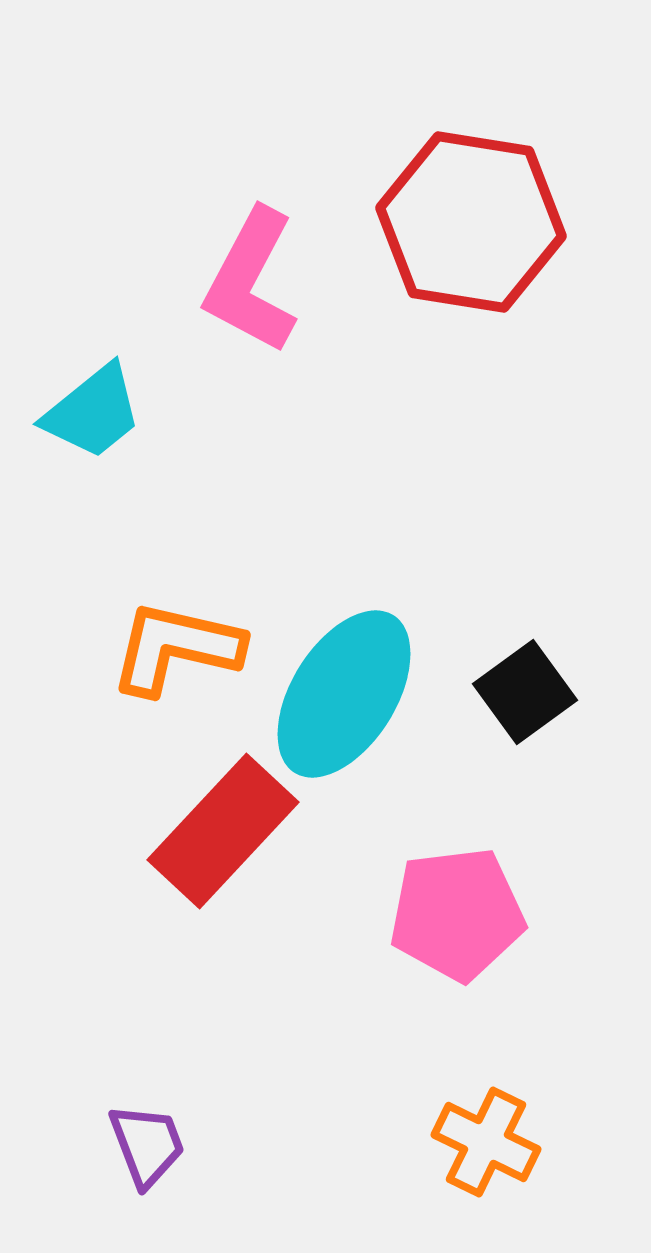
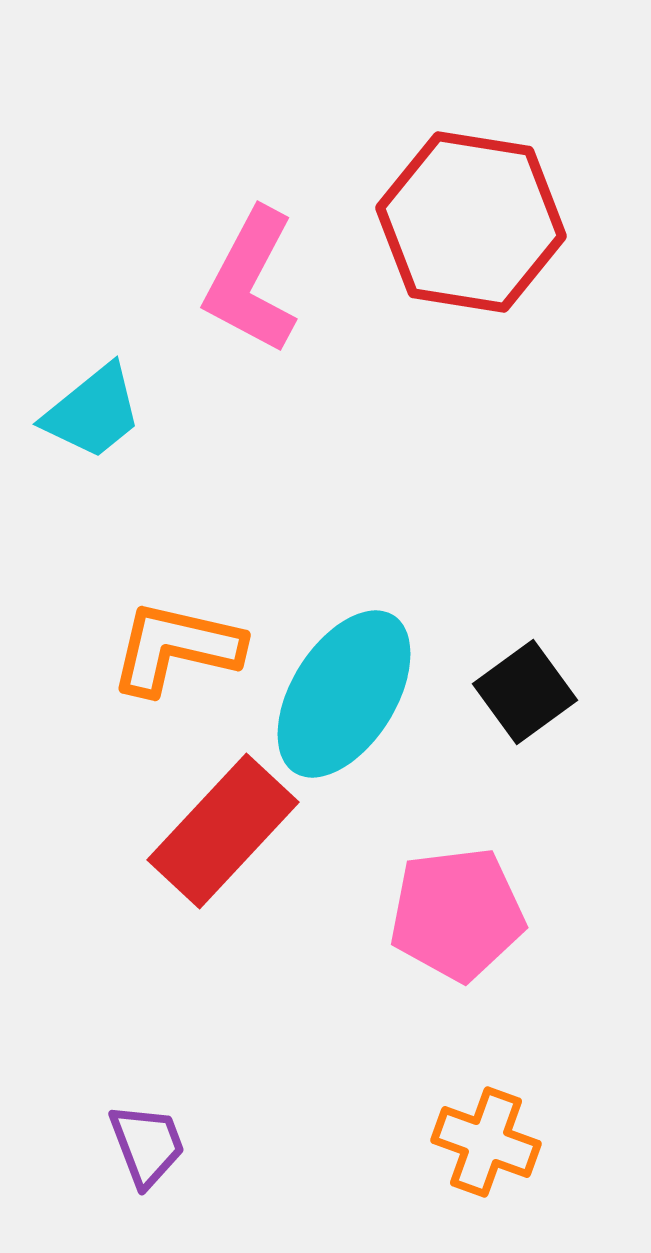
orange cross: rotated 6 degrees counterclockwise
